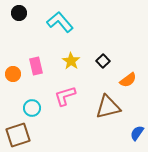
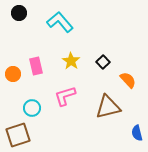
black square: moved 1 px down
orange semicircle: rotated 96 degrees counterclockwise
blue semicircle: rotated 49 degrees counterclockwise
